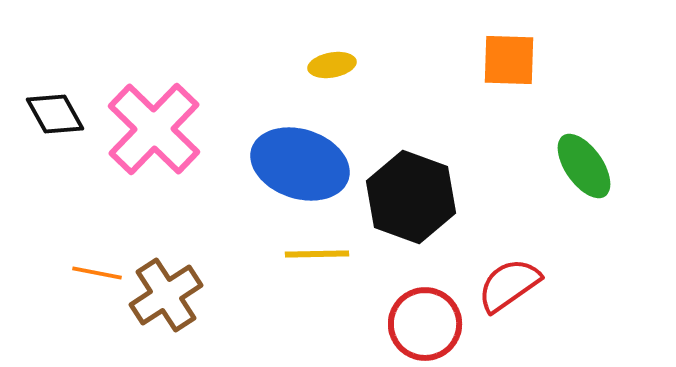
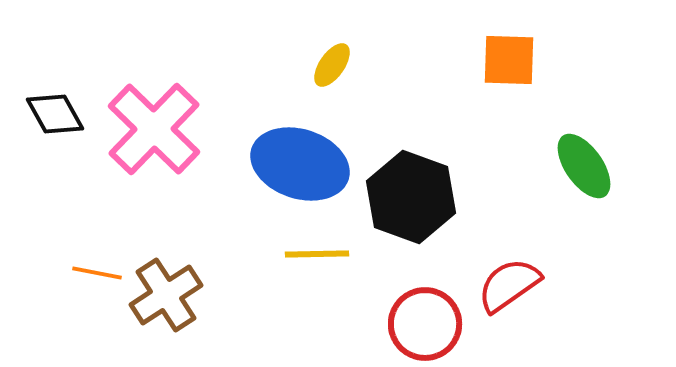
yellow ellipse: rotated 45 degrees counterclockwise
